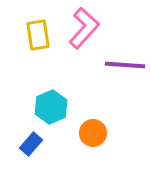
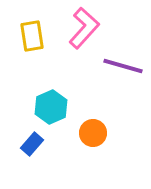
yellow rectangle: moved 6 px left, 1 px down
purple line: moved 2 px left, 1 px down; rotated 12 degrees clockwise
blue rectangle: moved 1 px right
